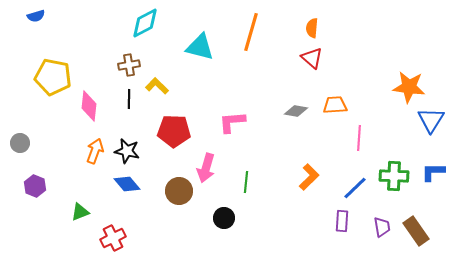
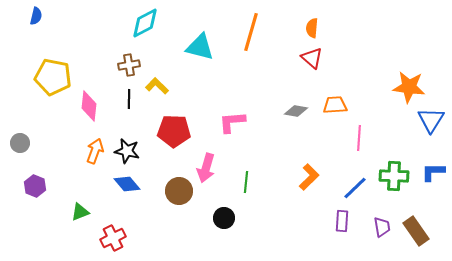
blue semicircle: rotated 60 degrees counterclockwise
